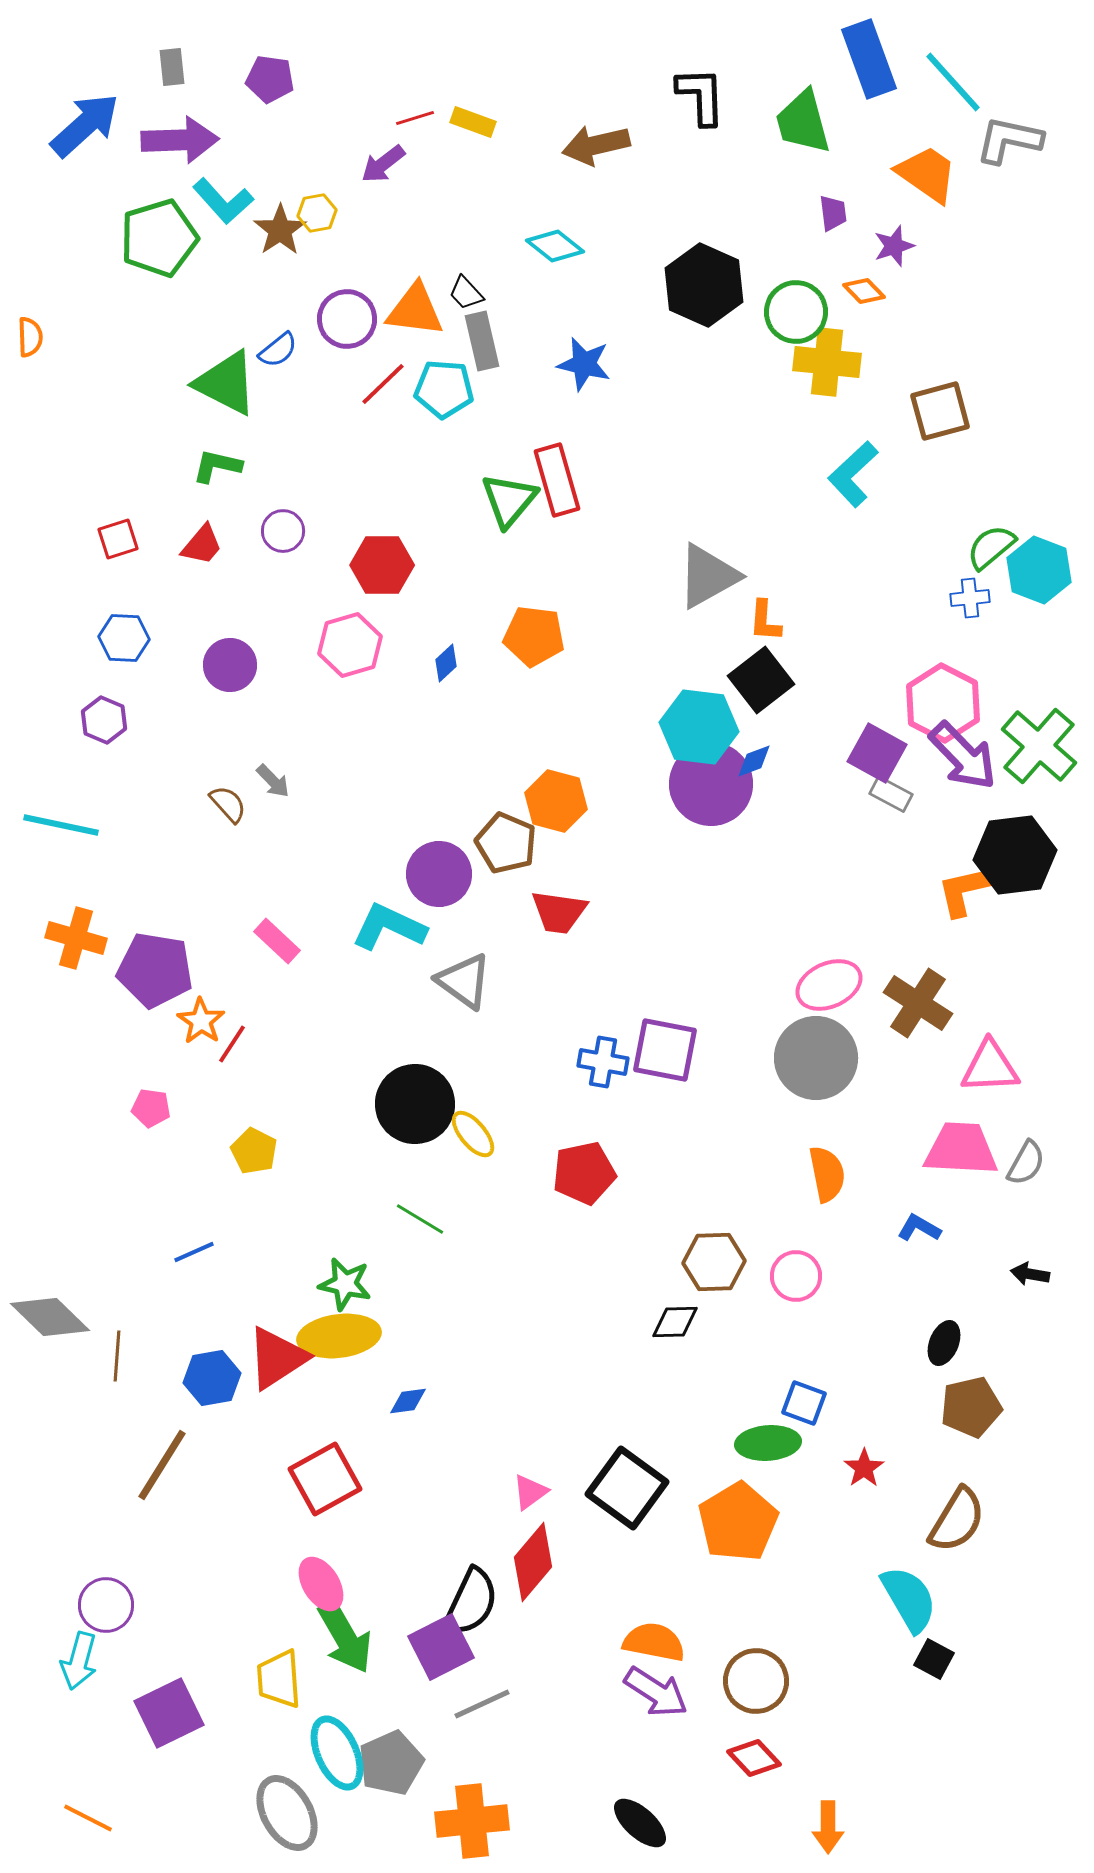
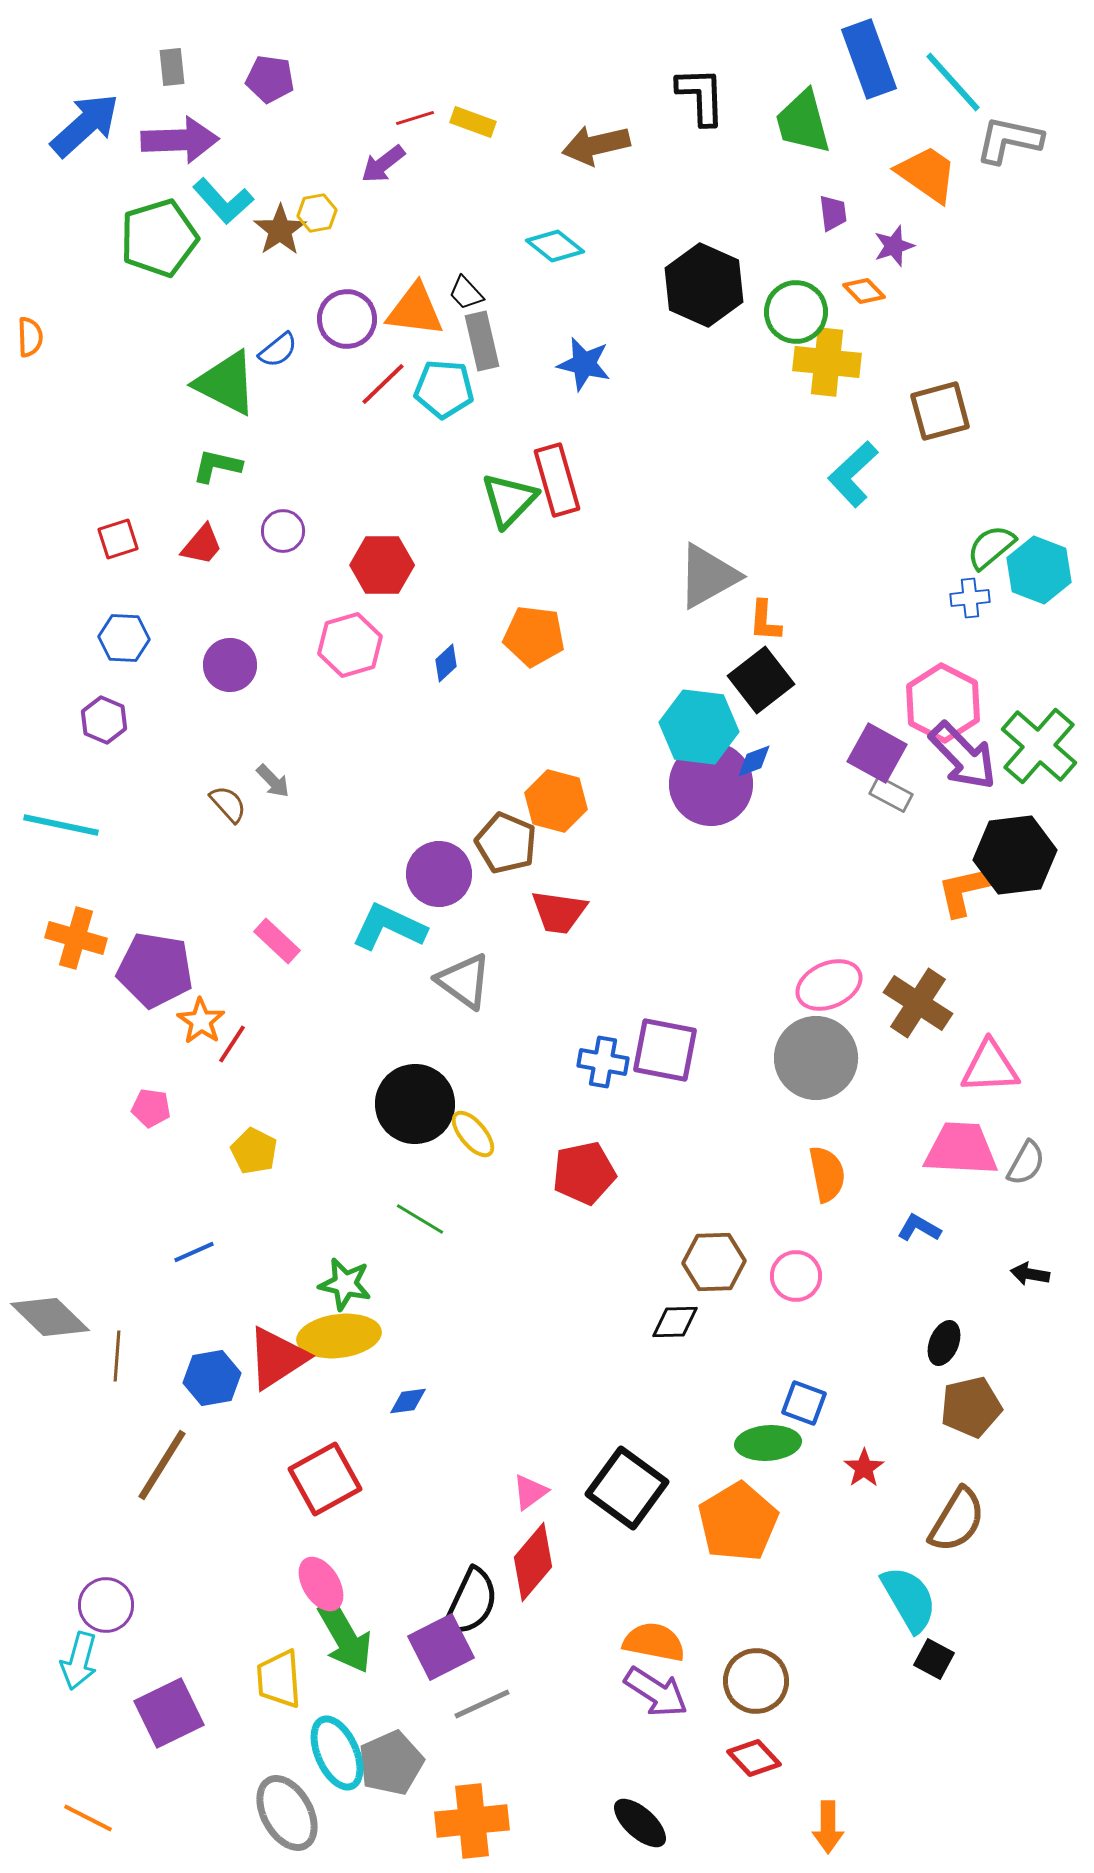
green triangle at (509, 500): rotated 4 degrees clockwise
